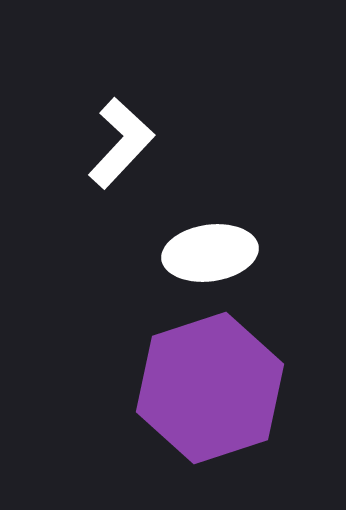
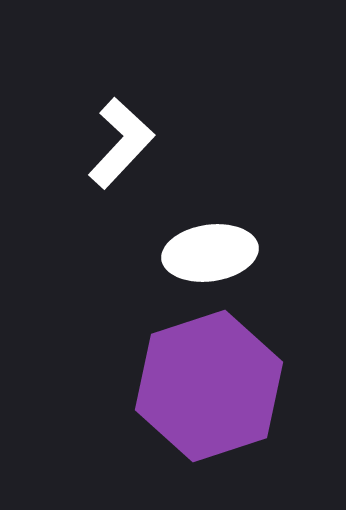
purple hexagon: moved 1 px left, 2 px up
